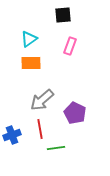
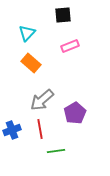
cyan triangle: moved 2 px left, 6 px up; rotated 12 degrees counterclockwise
pink rectangle: rotated 48 degrees clockwise
orange rectangle: rotated 42 degrees clockwise
purple pentagon: rotated 15 degrees clockwise
blue cross: moved 5 px up
green line: moved 3 px down
